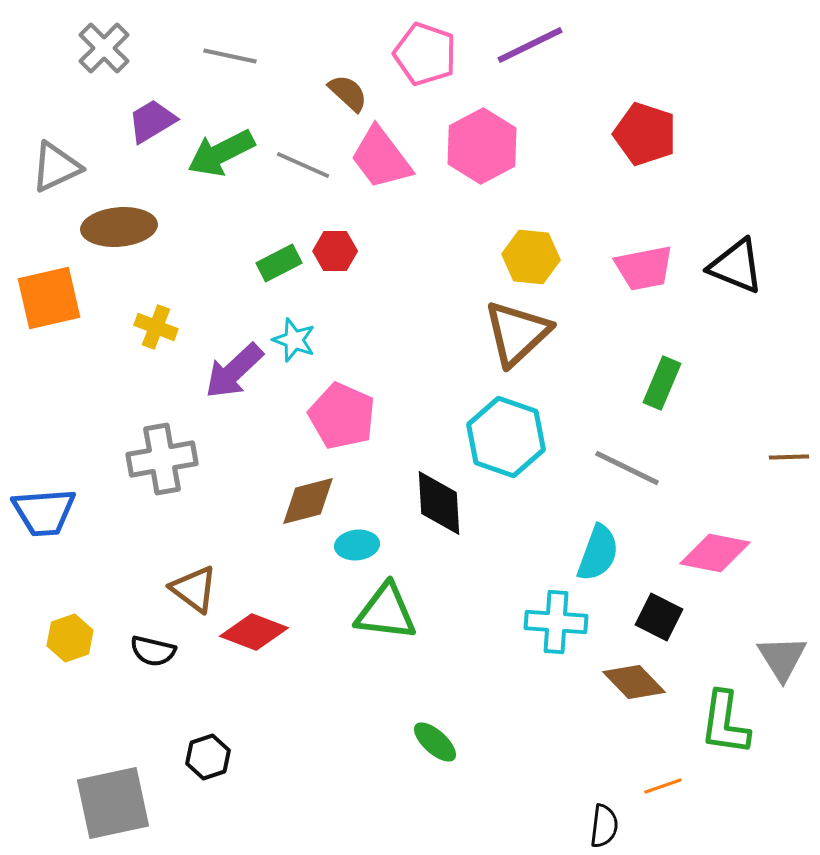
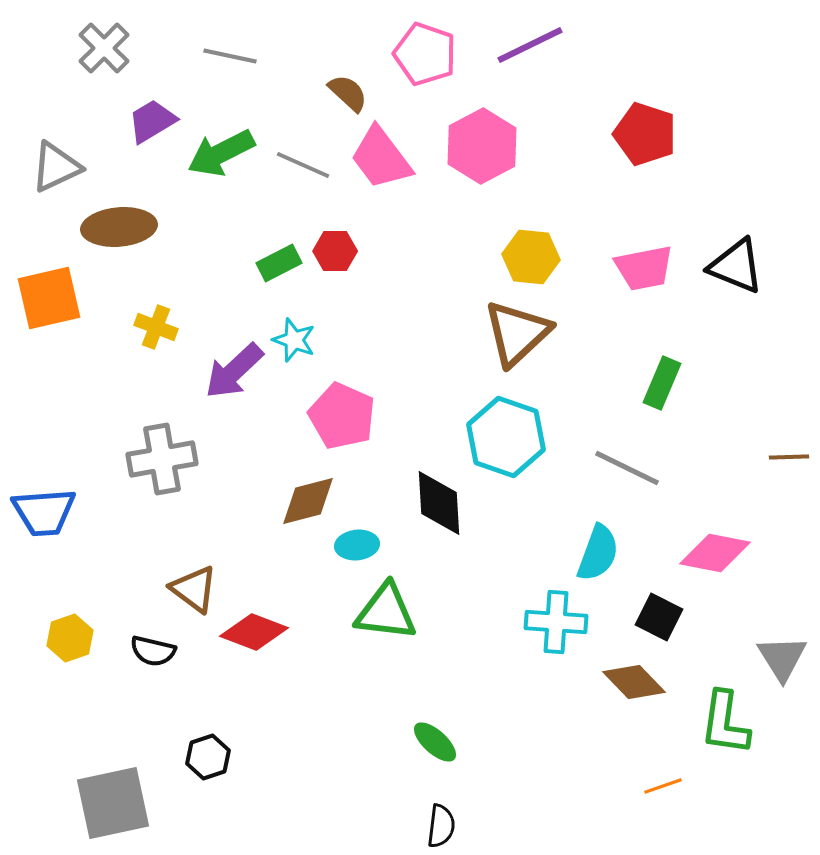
black semicircle at (604, 826): moved 163 px left
